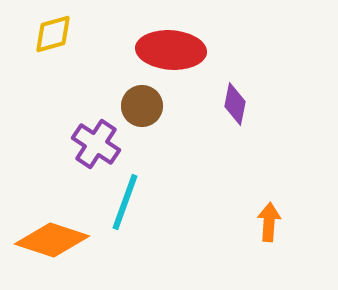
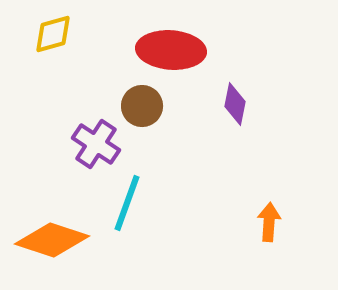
cyan line: moved 2 px right, 1 px down
